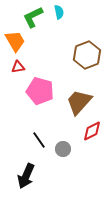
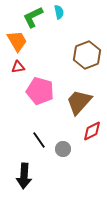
orange trapezoid: moved 2 px right
black arrow: moved 2 px left; rotated 20 degrees counterclockwise
